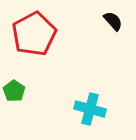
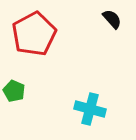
black semicircle: moved 1 px left, 2 px up
green pentagon: rotated 10 degrees counterclockwise
